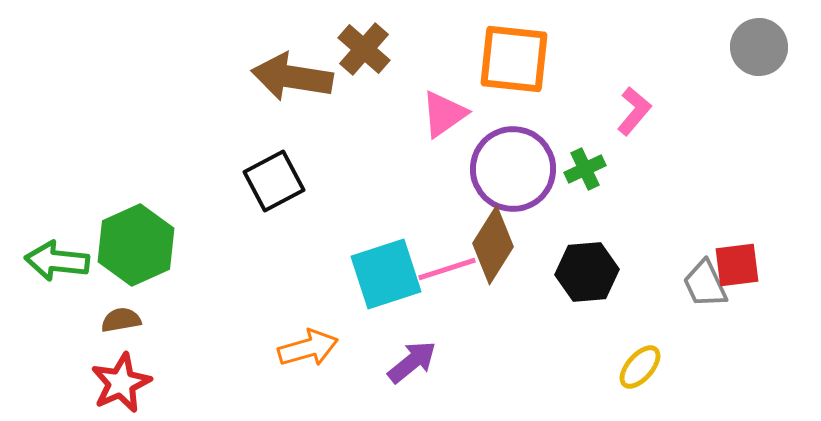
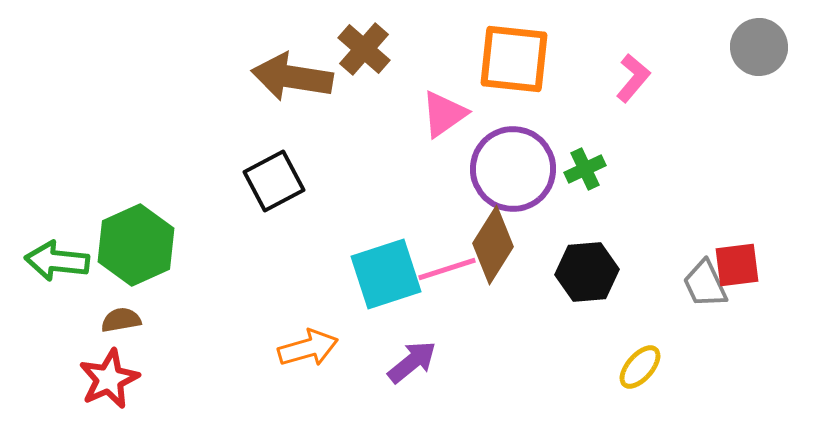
pink L-shape: moved 1 px left, 33 px up
red star: moved 12 px left, 4 px up
